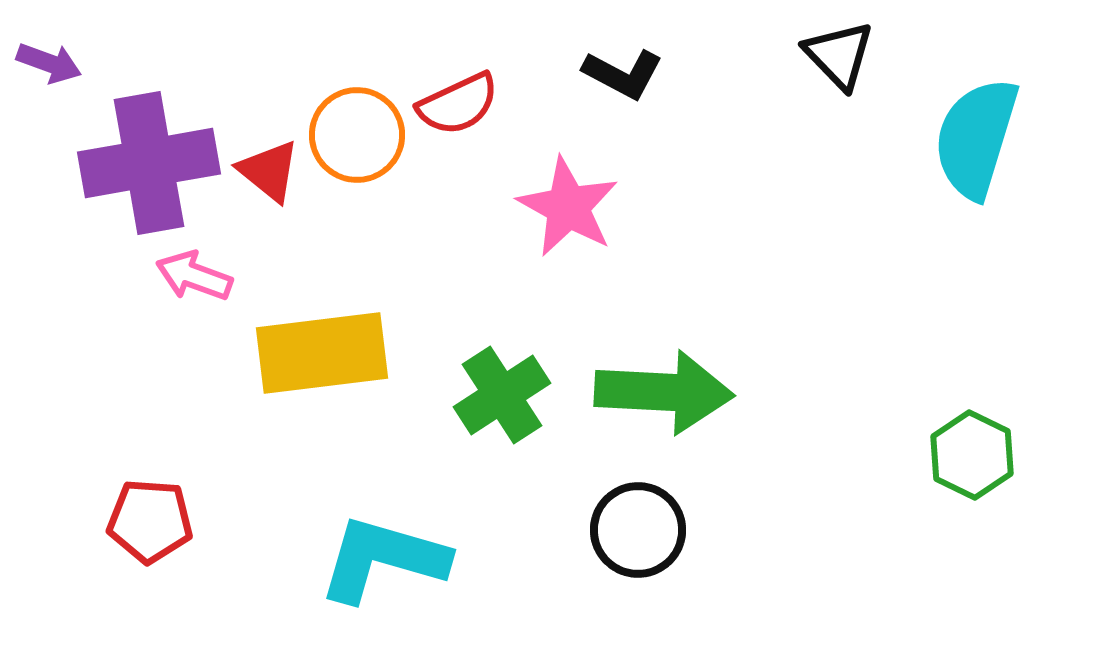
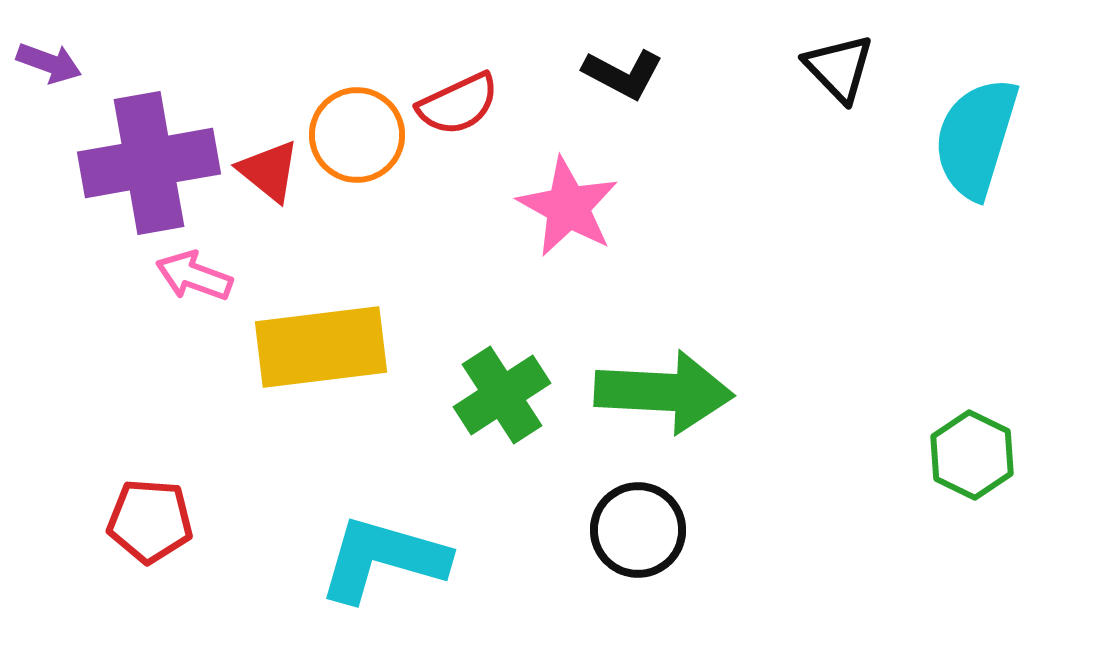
black triangle: moved 13 px down
yellow rectangle: moved 1 px left, 6 px up
